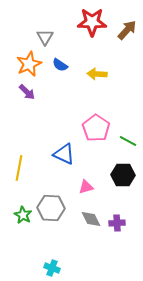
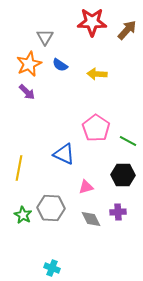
purple cross: moved 1 px right, 11 px up
